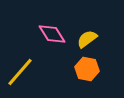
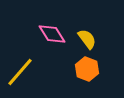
yellow semicircle: rotated 90 degrees clockwise
orange hexagon: rotated 10 degrees clockwise
